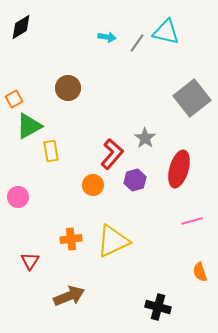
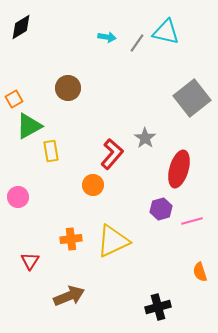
purple hexagon: moved 26 px right, 29 px down
black cross: rotated 30 degrees counterclockwise
